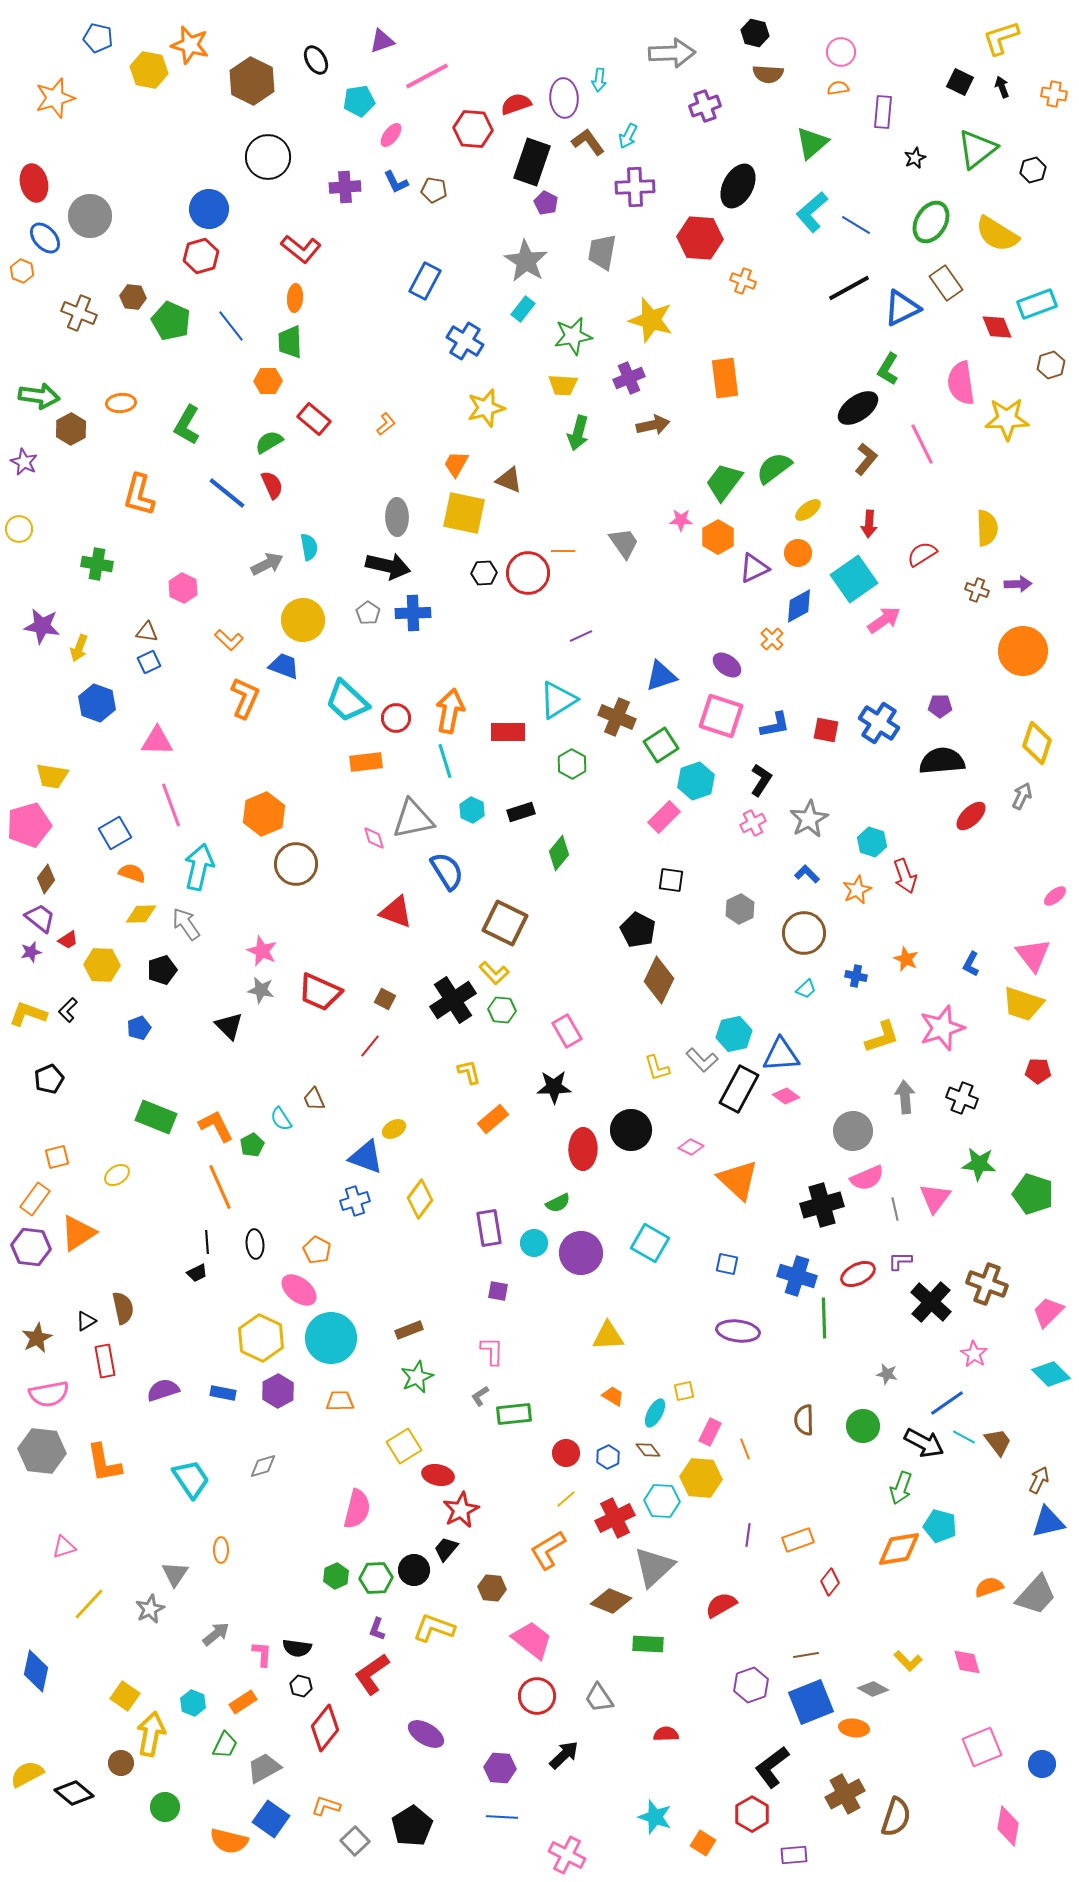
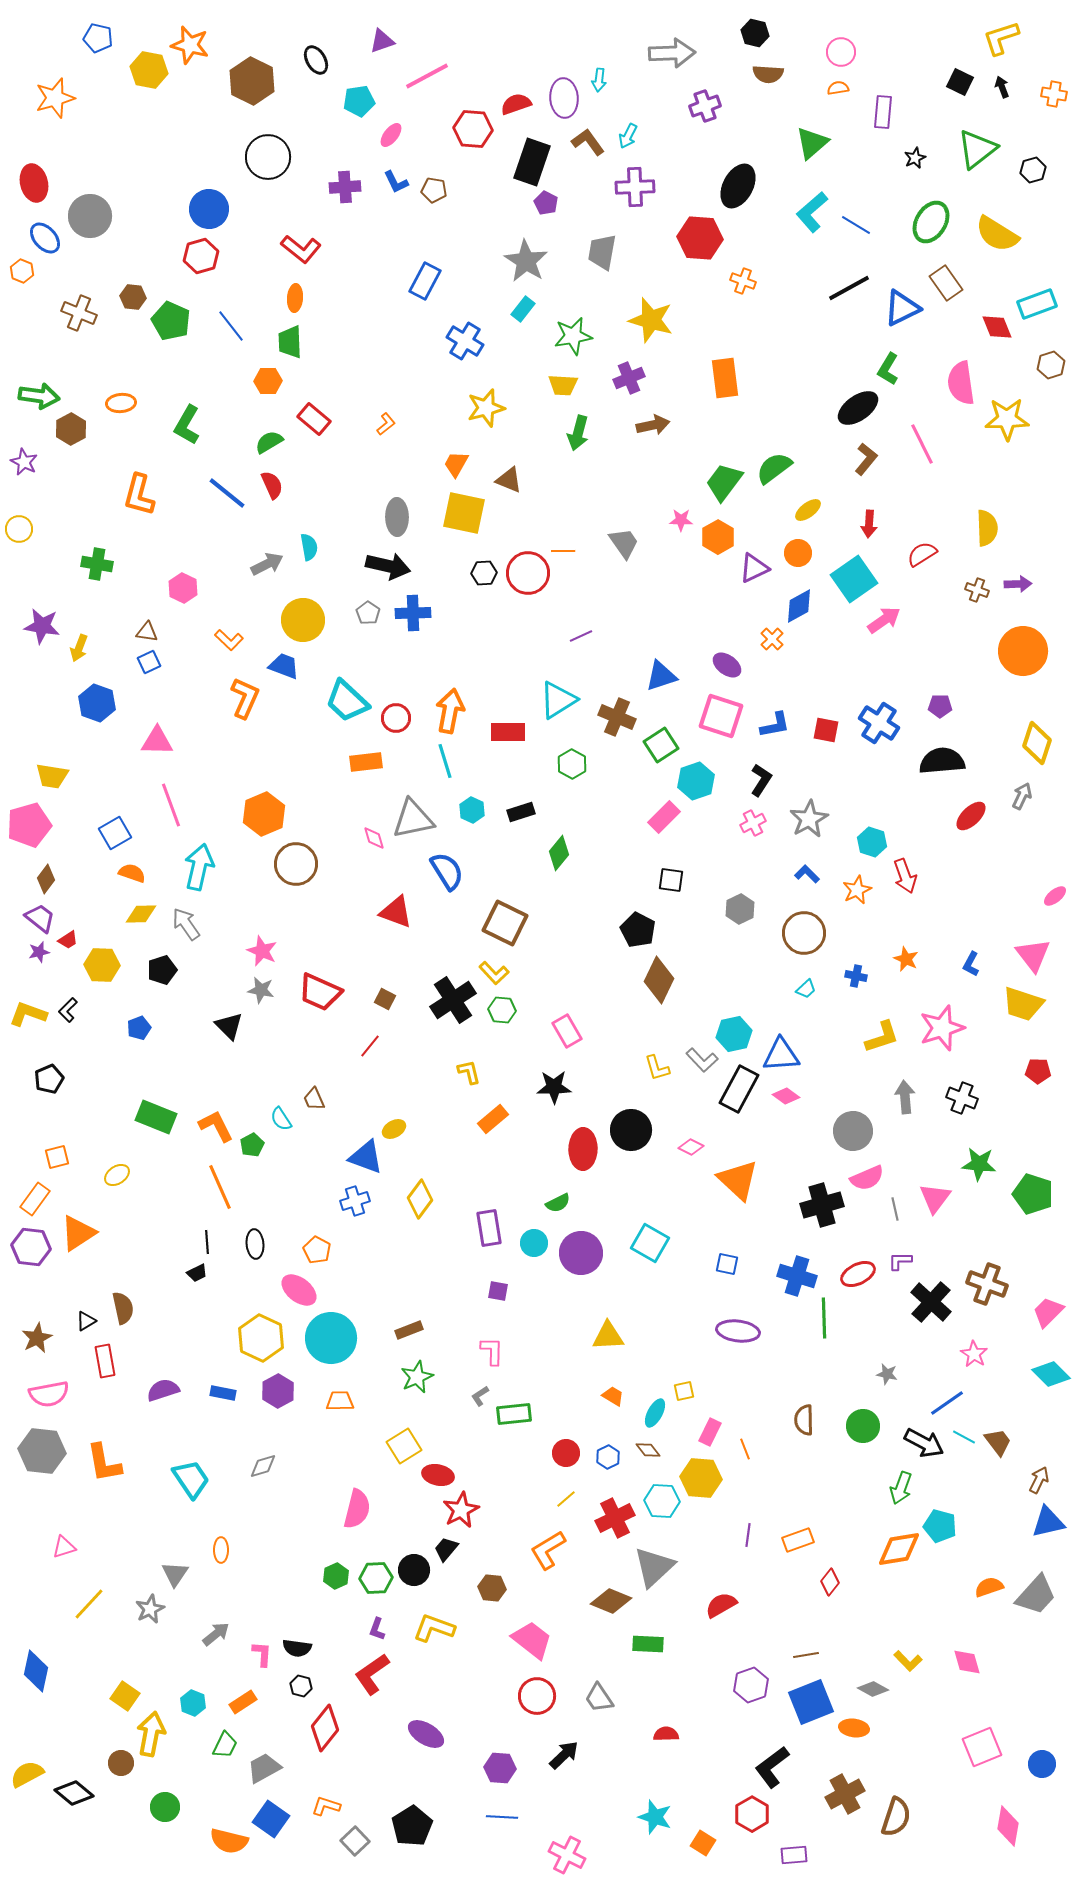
purple star at (31, 952): moved 8 px right
